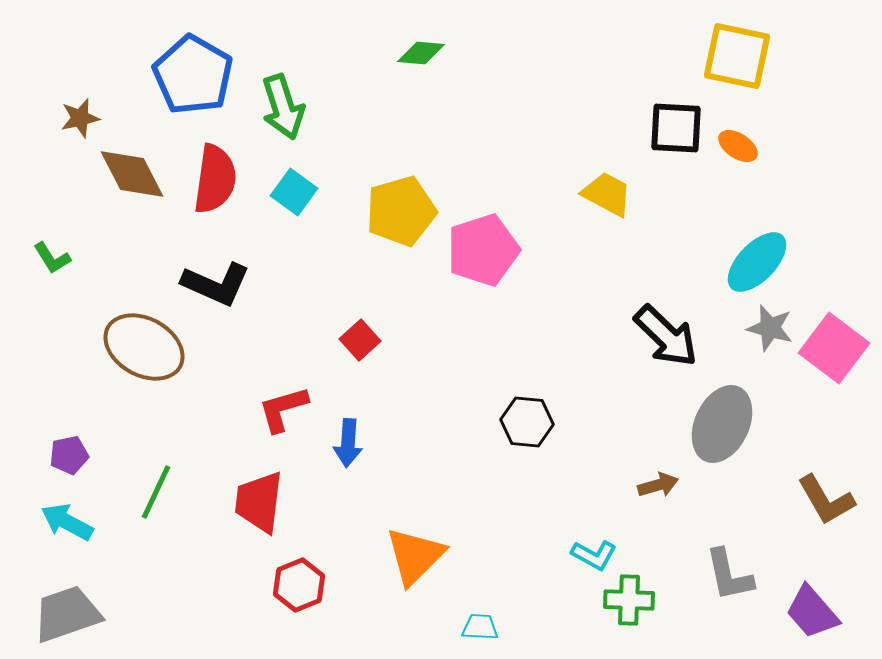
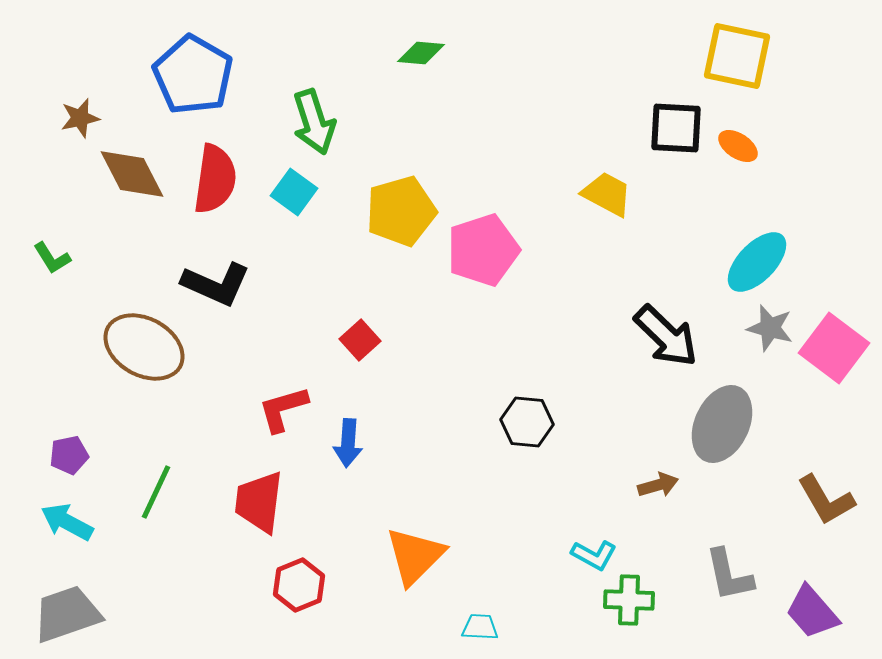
green arrow: moved 31 px right, 15 px down
